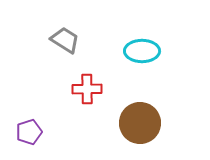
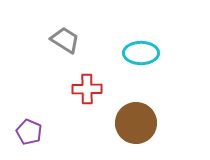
cyan ellipse: moved 1 px left, 2 px down
brown circle: moved 4 px left
purple pentagon: rotated 30 degrees counterclockwise
